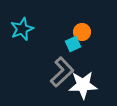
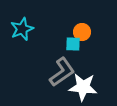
cyan square: rotated 28 degrees clockwise
gray L-shape: rotated 8 degrees clockwise
white star: moved 2 px down; rotated 8 degrees clockwise
